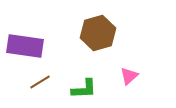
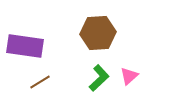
brown hexagon: rotated 12 degrees clockwise
green L-shape: moved 15 px right, 11 px up; rotated 40 degrees counterclockwise
